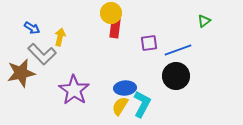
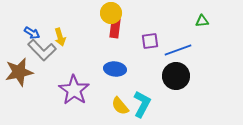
green triangle: moved 2 px left; rotated 32 degrees clockwise
blue arrow: moved 5 px down
yellow arrow: rotated 150 degrees clockwise
purple square: moved 1 px right, 2 px up
gray L-shape: moved 4 px up
brown star: moved 2 px left, 1 px up
blue ellipse: moved 10 px left, 19 px up; rotated 10 degrees clockwise
yellow semicircle: rotated 72 degrees counterclockwise
